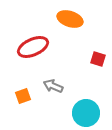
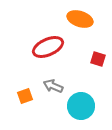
orange ellipse: moved 10 px right
red ellipse: moved 15 px right
orange square: moved 2 px right
cyan circle: moved 5 px left, 7 px up
